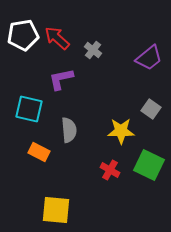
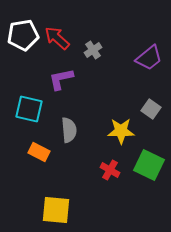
gray cross: rotated 18 degrees clockwise
